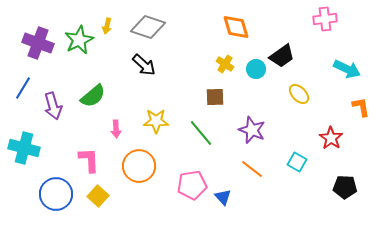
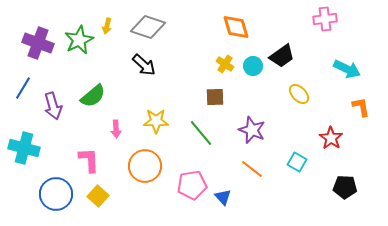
cyan circle: moved 3 px left, 3 px up
orange circle: moved 6 px right
